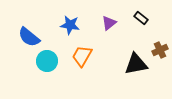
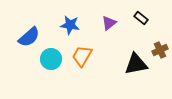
blue semicircle: rotated 80 degrees counterclockwise
cyan circle: moved 4 px right, 2 px up
